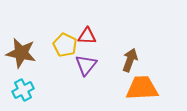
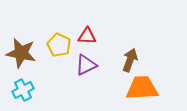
yellow pentagon: moved 6 px left
purple triangle: rotated 25 degrees clockwise
